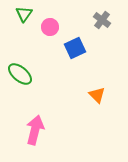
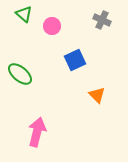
green triangle: rotated 24 degrees counterclockwise
gray cross: rotated 12 degrees counterclockwise
pink circle: moved 2 px right, 1 px up
blue square: moved 12 px down
pink arrow: moved 2 px right, 2 px down
